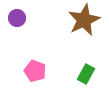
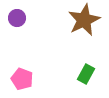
pink pentagon: moved 13 px left, 8 px down
